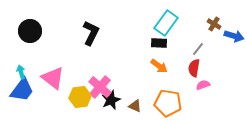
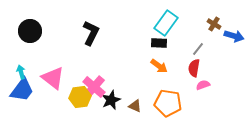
pink cross: moved 6 px left
